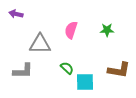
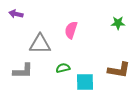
green star: moved 11 px right, 7 px up
green semicircle: moved 4 px left; rotated 56 degrees counterclockwise
